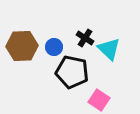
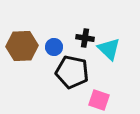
black cross: rotated 24 degrees counterclockwise
pink square: rotated 15 degrees counterclockwise
